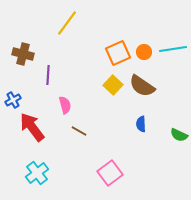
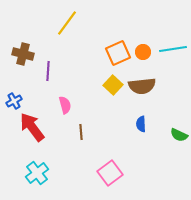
orange circle: moved 1 px left
purple line: moved 4 px up
brown semicircle: rotated 40 degrees counterclockwise
blue cross: moved 1 px right, 1 px down
brown line: moved 2 px right, 1 px down; rotated 56 degrees clockwise
